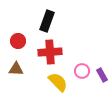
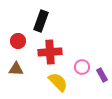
black rectangle: moved 6 px left
pink circle: moved 4 px up
